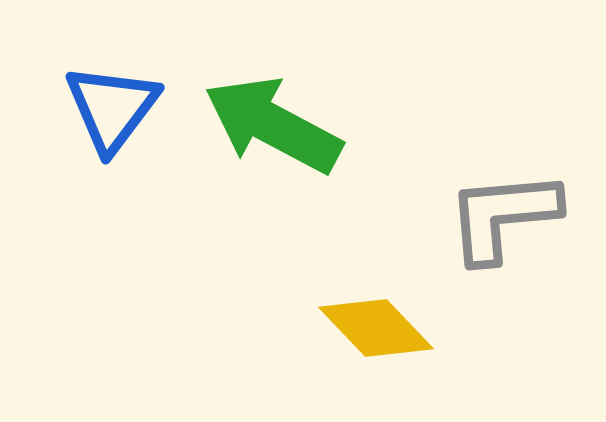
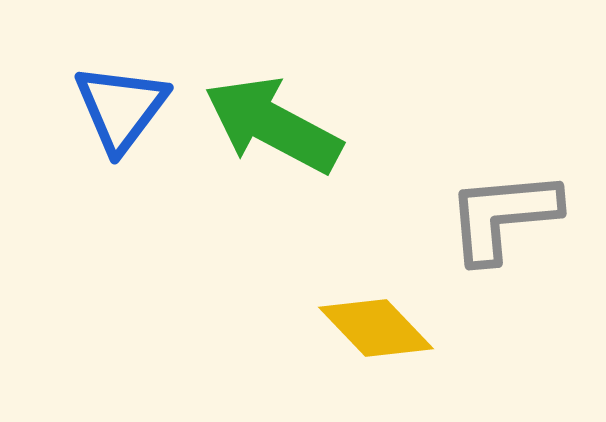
blue triangle: moved 9 px right
